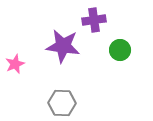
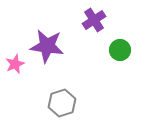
purple cross: rotated 25 degrees counterclockwise
purple star: moved 16 px left
gray hexagon: rotated 20 degrees counterclockwise
